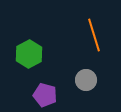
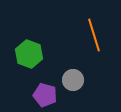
green hexagon: rotated 12 degrees counterclockwise
gray circle: moved 13 px left
